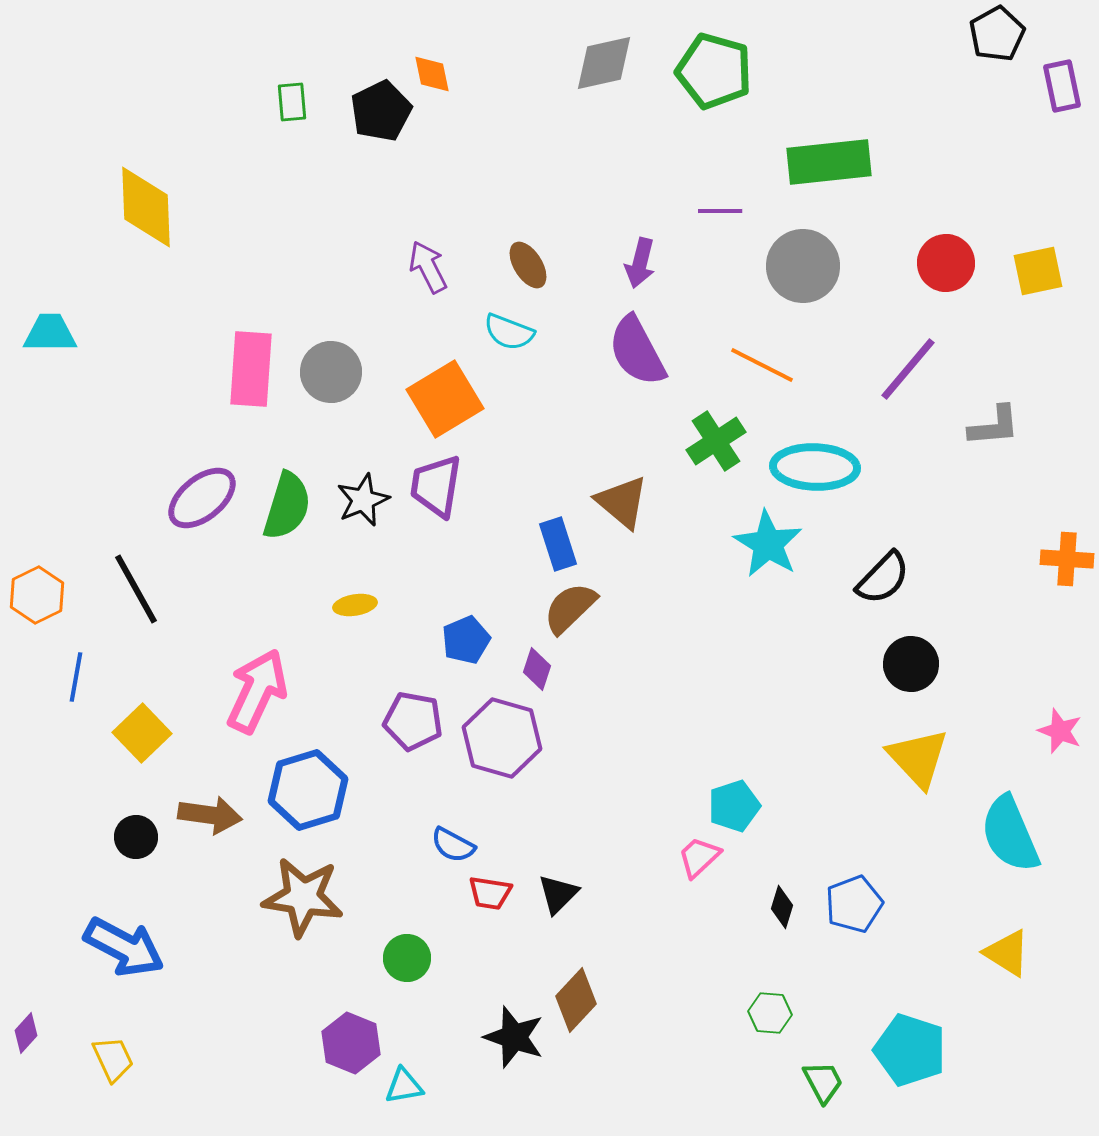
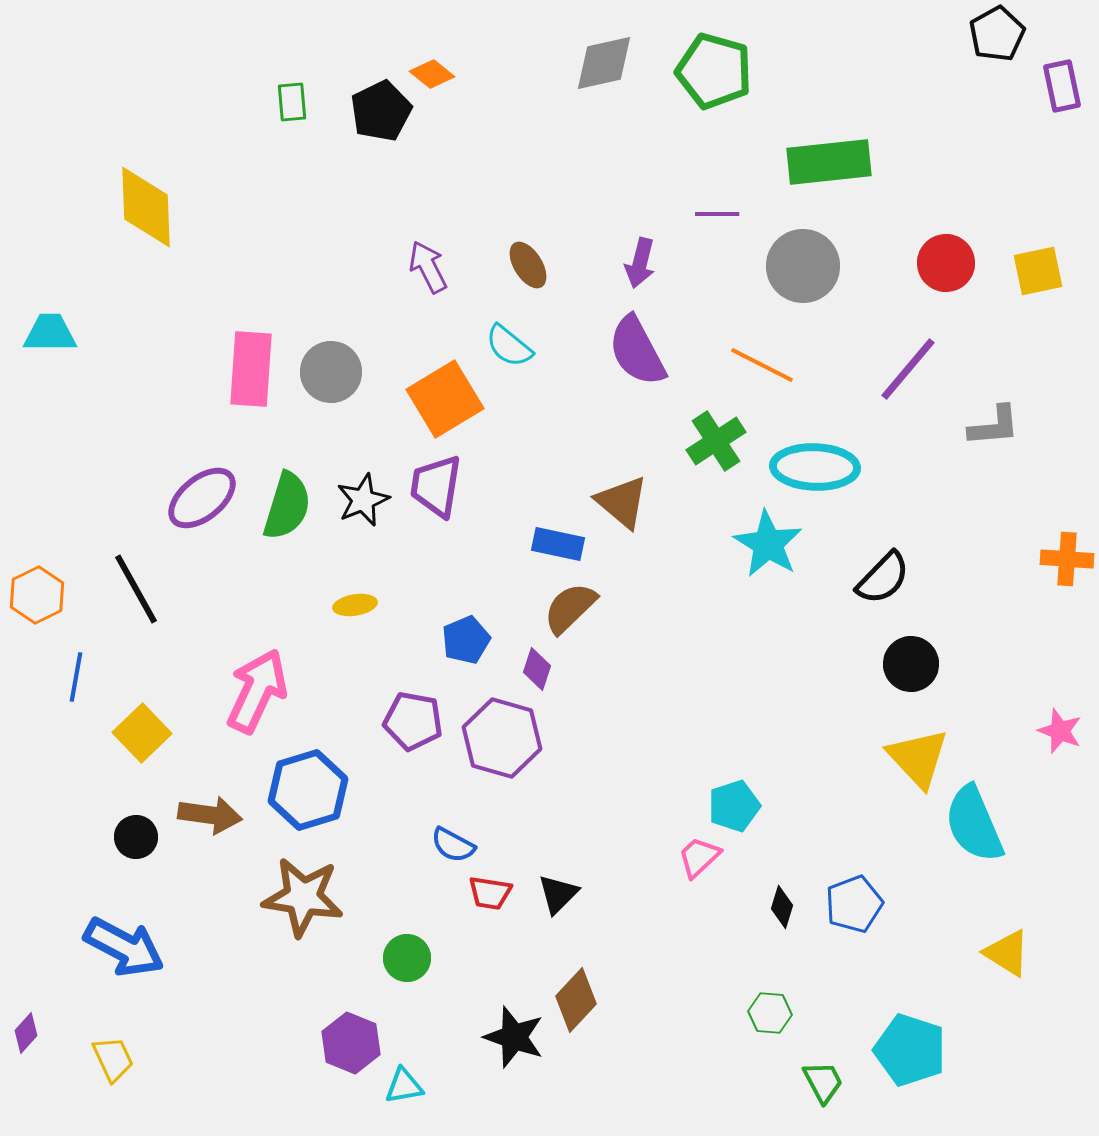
orange diamond at (432, 74): rotated 39 degrees counterclockwise
purple line at (720, 211): moved 3 px left, 3 px down
cyan semicircle at (509, 332): moved 14 px down; rotated 18 degrees clockwise
blue rectangle at (558, 544): rotated 60 degrees counterclockwise
cyan semicircle at (1010, 834): moved 36 px left, 10 px up
